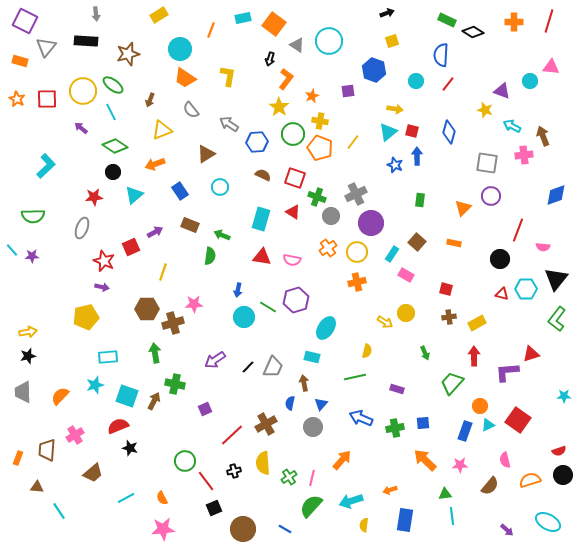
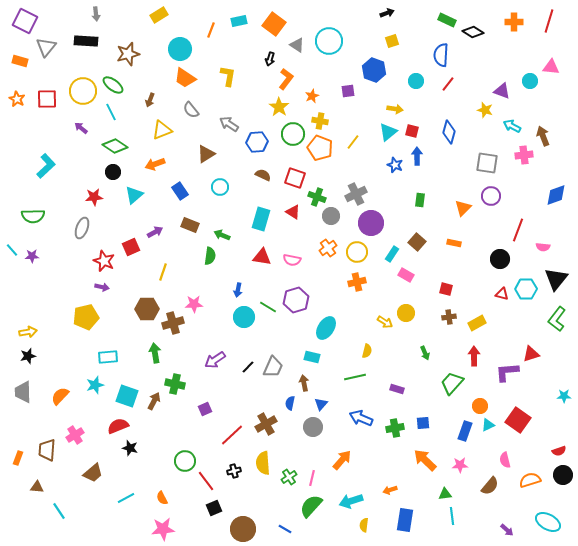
cyan rectangle at (243, 18): moved 4 px left, 3 px down
